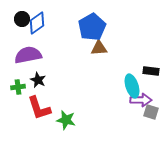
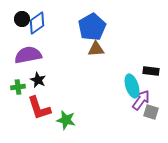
brown triangle: moved 3 px left, 1 px down
purple arrow: rotated 55 degrees counterclockwise
